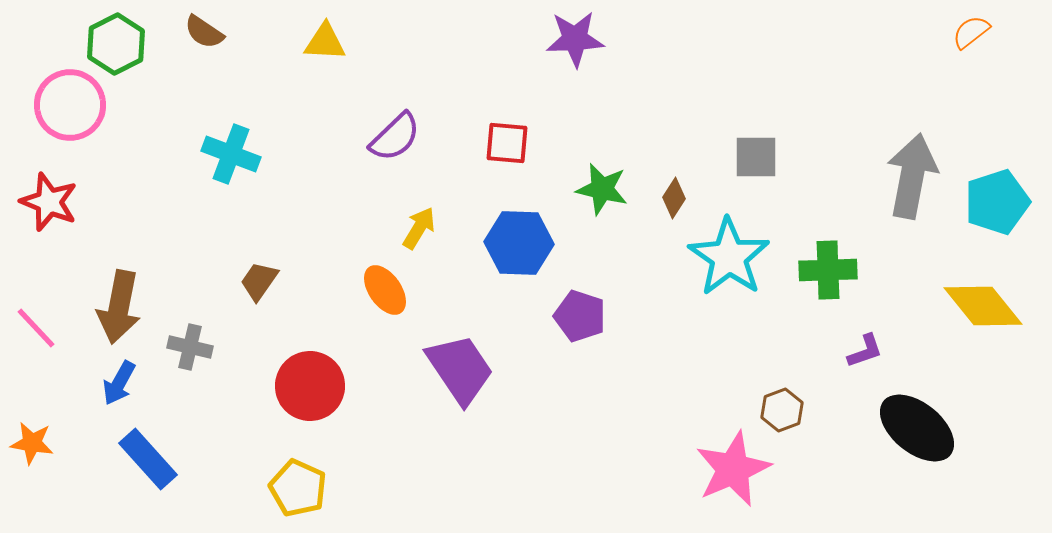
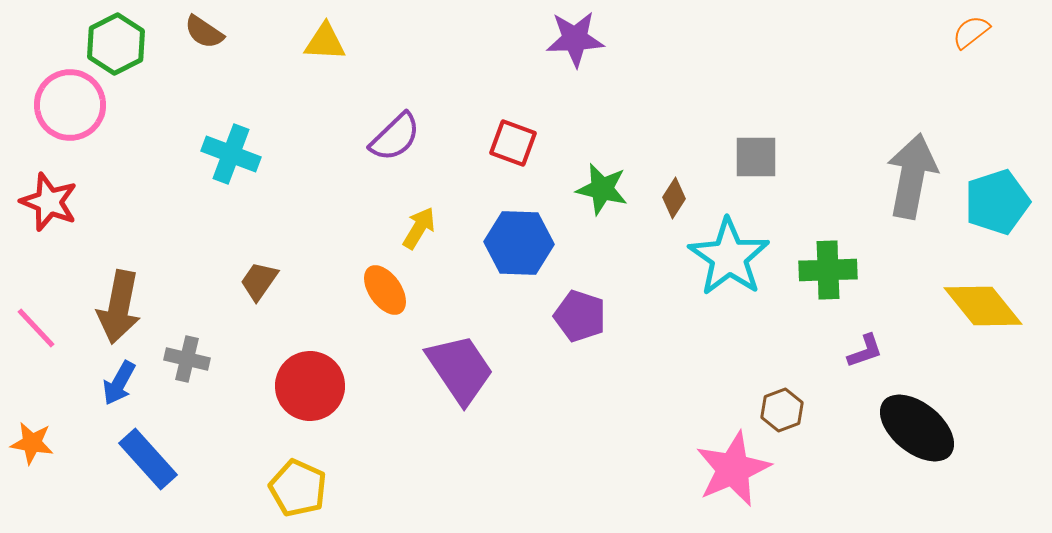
red square: moved 6 px right; rotated 15 degrees clockwise
gray cross: moved 3 px left, 12 px down
